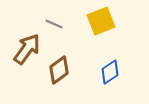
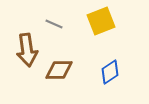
brown arrow: moved 1 px down; rotated 136 degrees clockwise
brown diamond: rotated 36 degrees clockwise
